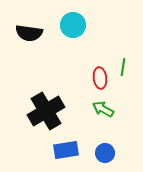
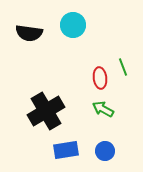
green line: rotated 30 degrees counterclockwise
blue circle: moved 2 px up
